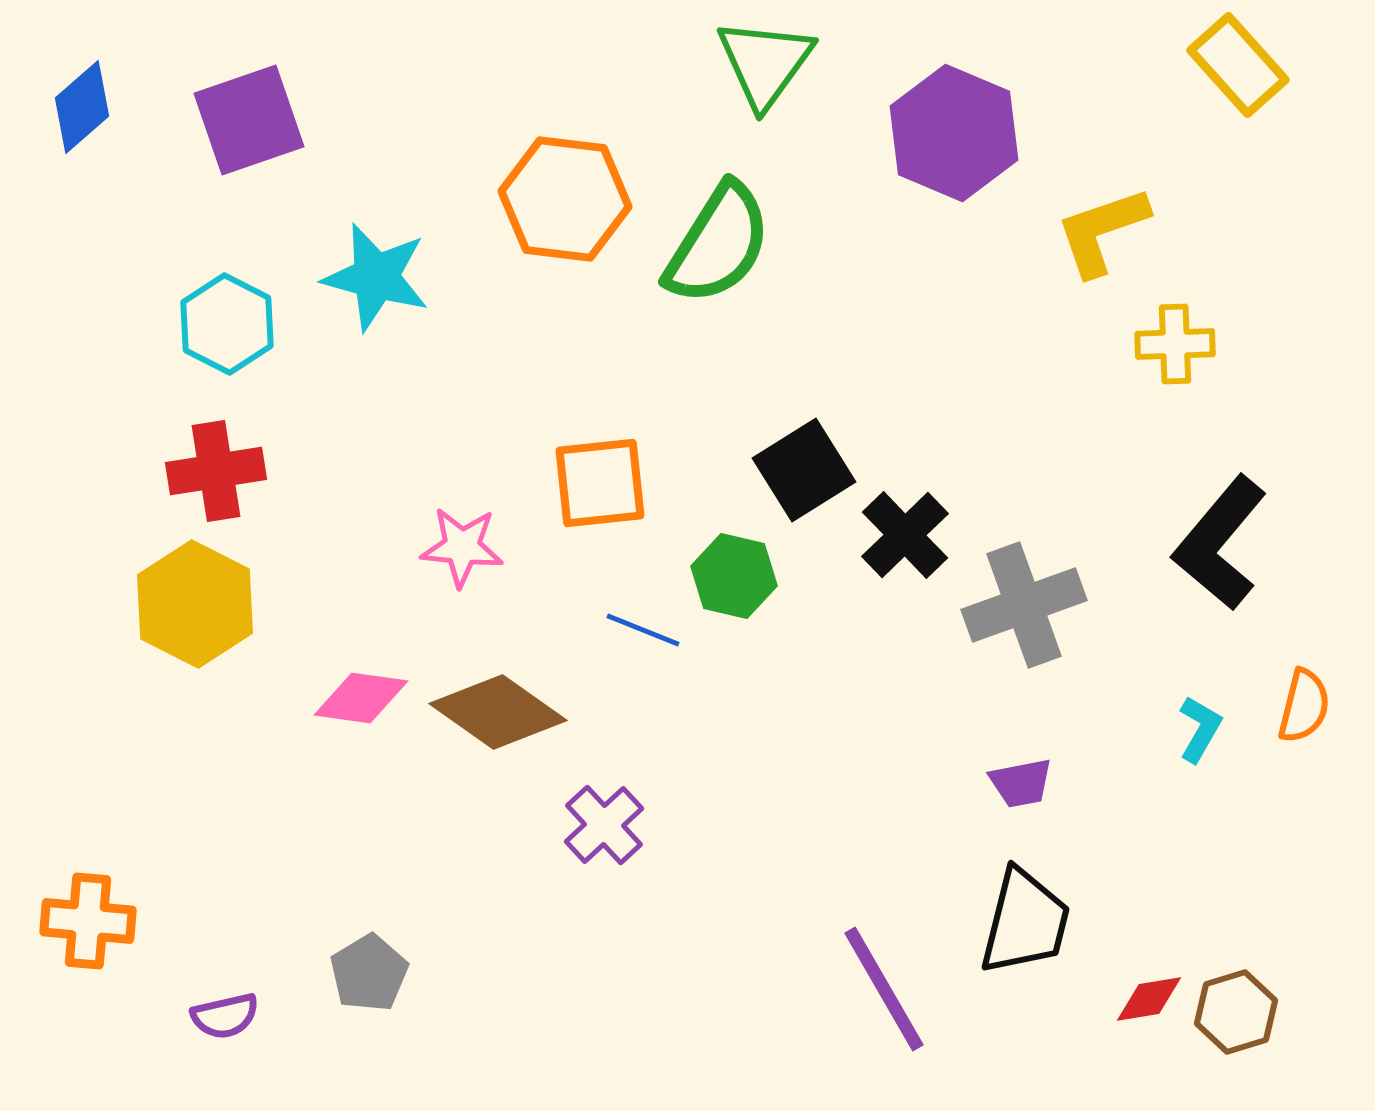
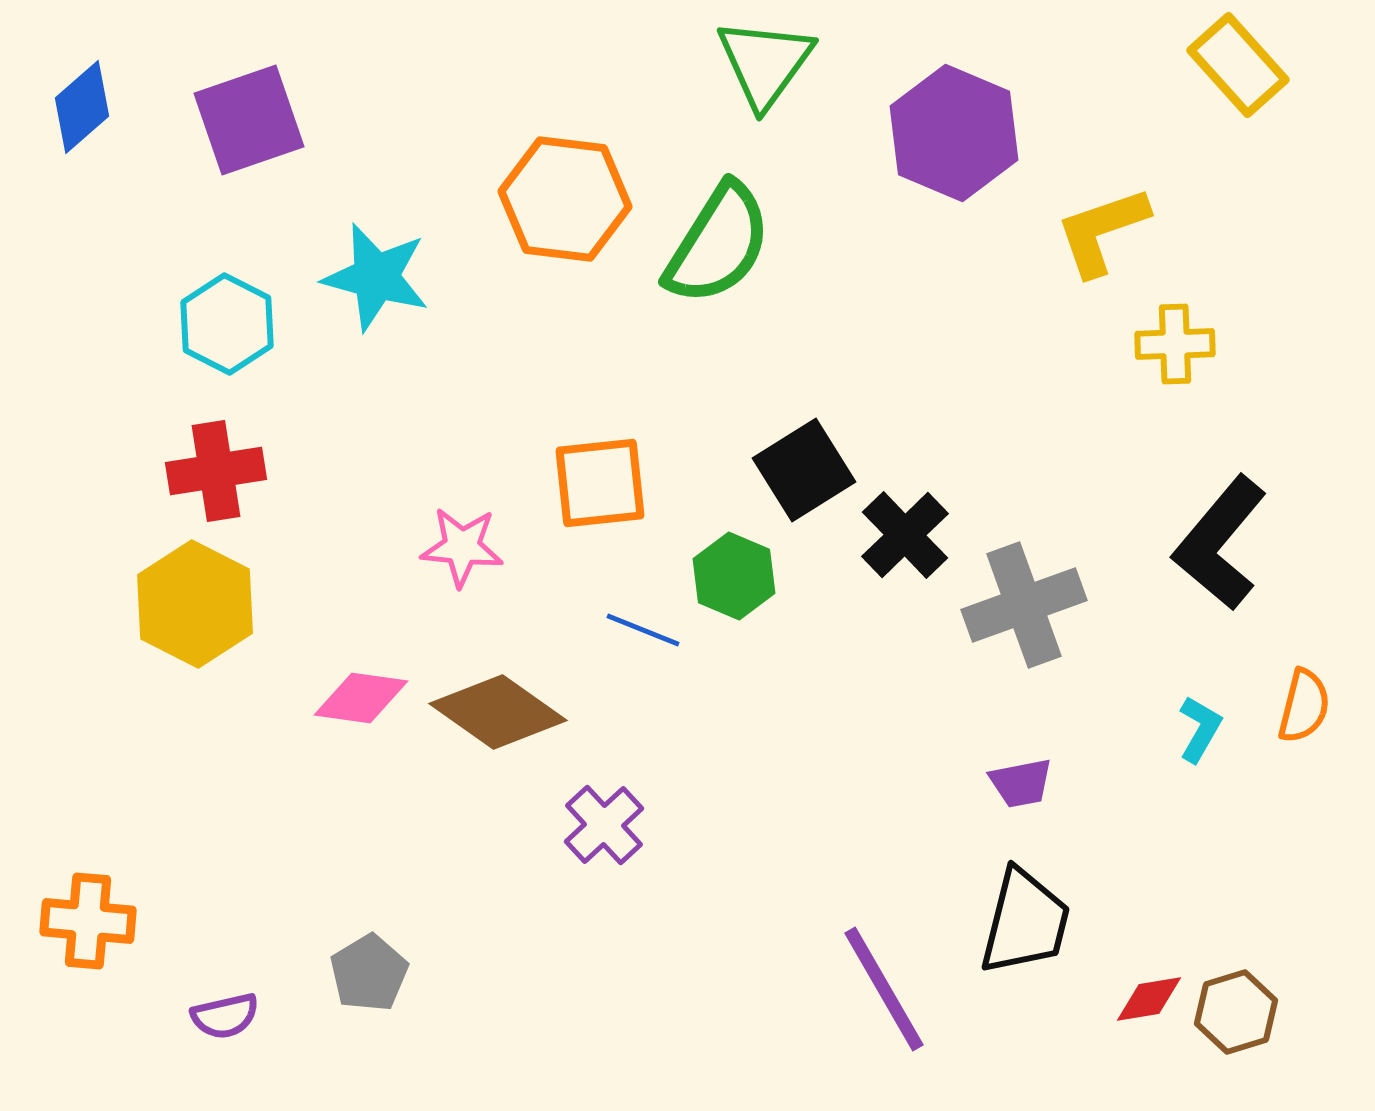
green hexagon: rotated 10 degrees clockwise
